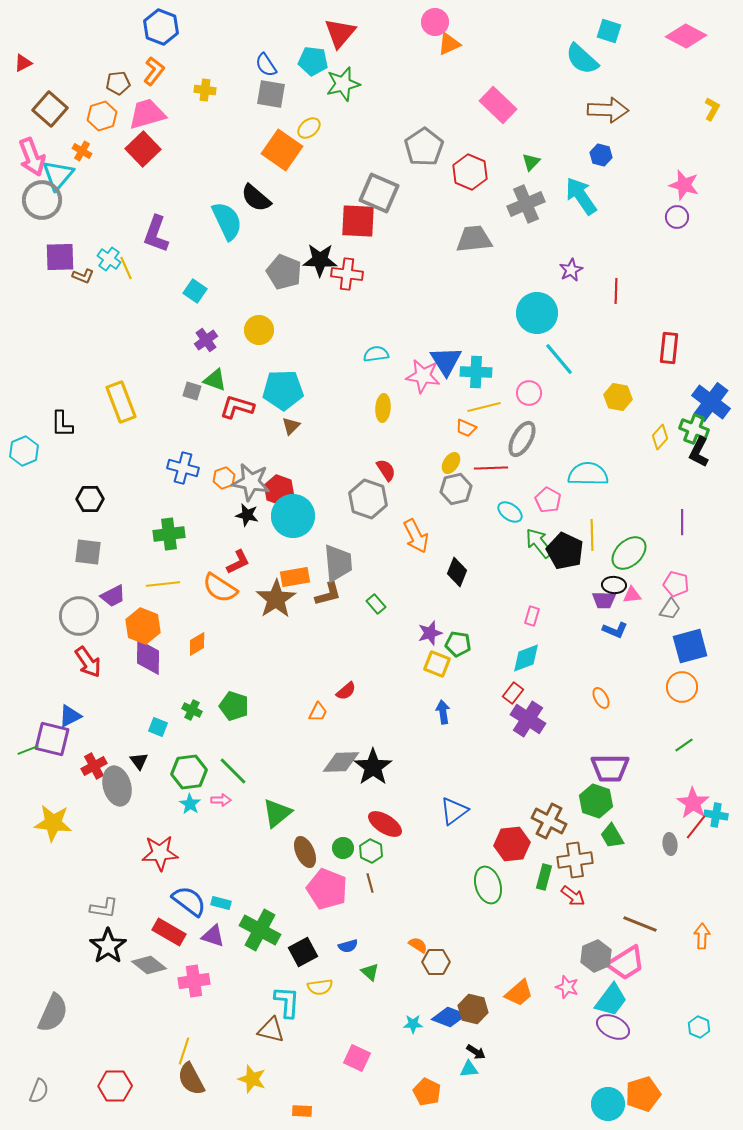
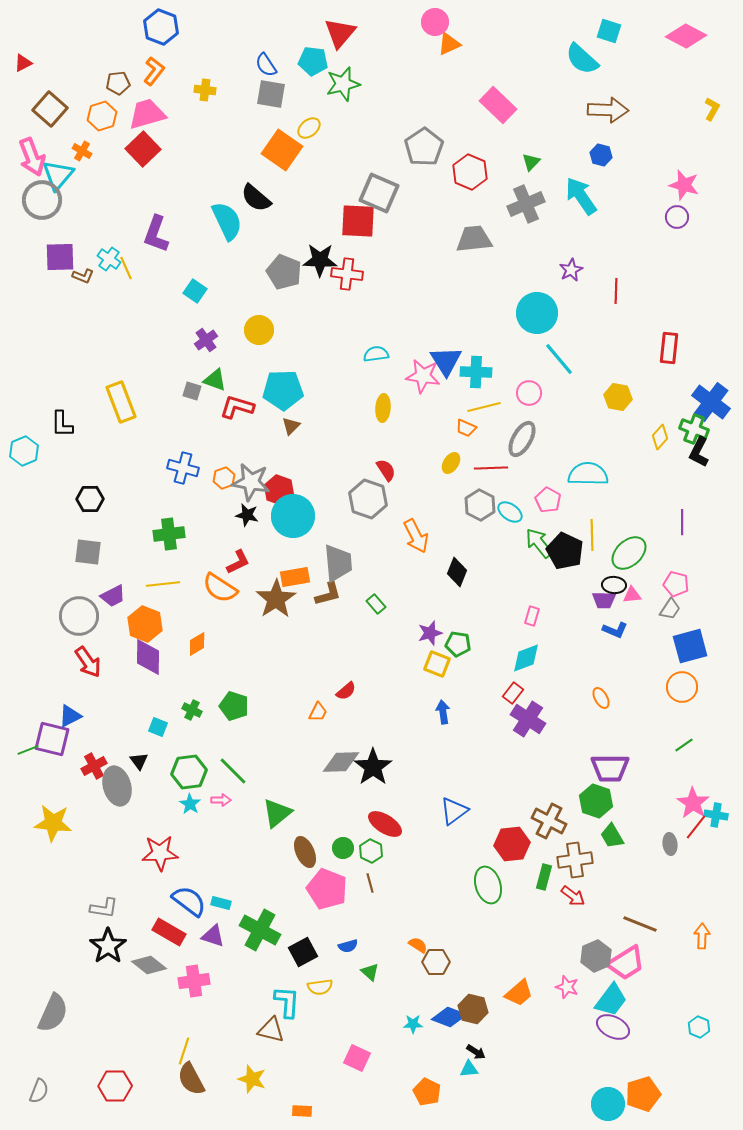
gray hexagon at (456, 489): moved 24 px right, 16 px down; rotated 20 degrees counterclockwise
orange hexagon at (143, 626): moved 2 px right, 2 px up
